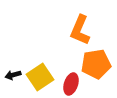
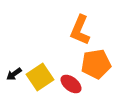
black arrow: moved 1 px right, 1 px up; rotated 21 degrees counterclockwise
red ellipse: rotated 70 degrees counterclockwise
